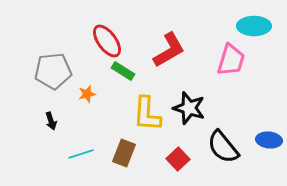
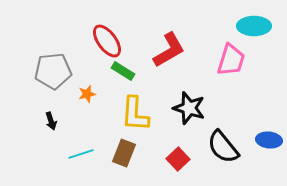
yellow L-shape: moved 12 px left
